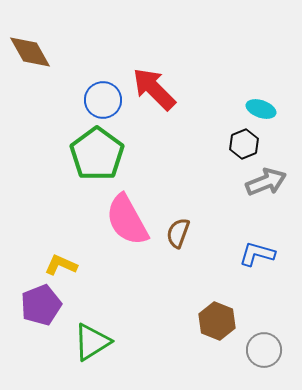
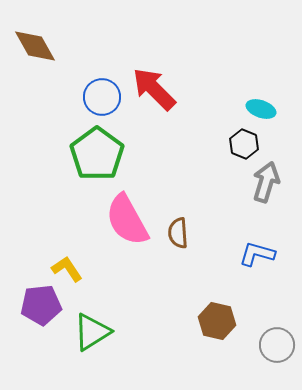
brown diamond: moved 5 px right, 6 px up
blue circle: moved 1 px left, 3 px up
black hexagon: rotated 16 degrees counterclockwise
gray arrow: rotated 51 degrees counterclockwise
brown semicircle: rotated 24 degrees counterclockwise
yellow L-shape: moved 6 px right, 4 px down; rotated 32 degrees clockwise
purple pentagon: rotated 15 degrees clockwise
brown hexagon: rotated 9 degrees counterclockwise
green triangle: moved 10 px up
gray circle: moved 13 px right, 5 px up
